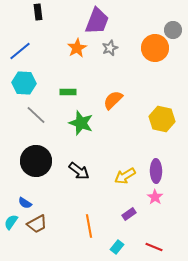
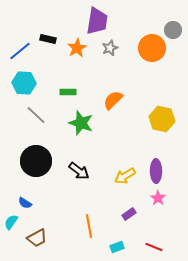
black rectangle: moved 10 px right, 27 px down; rotated 70 degrees counterclockwise
purple trapezoid: rotated 12 degrees counterclockwise
orange circle: moved 3 px left
pink star: moved 3 px right, 1 px down
brown trapezoid: moved 14 px down
cyan rectangle: rotated 32 degrees clockwise
